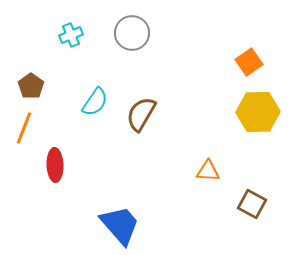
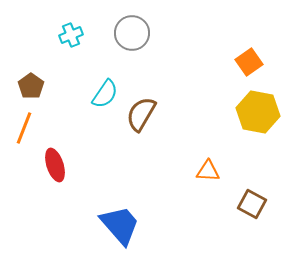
cyan semicircle: moved 10 px right, 8 px up
yellow hexagon: rotated 12 degrees clockwise
red ellipse: rotated 16 degrees counterclockwise
